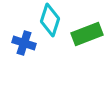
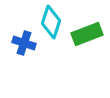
cyan diamond: moved 1 px right, 2 px down
